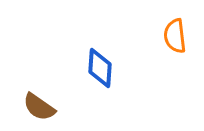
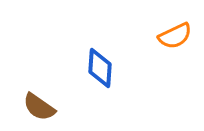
orange semicircle: rotated 108 degrees counterclockwise
